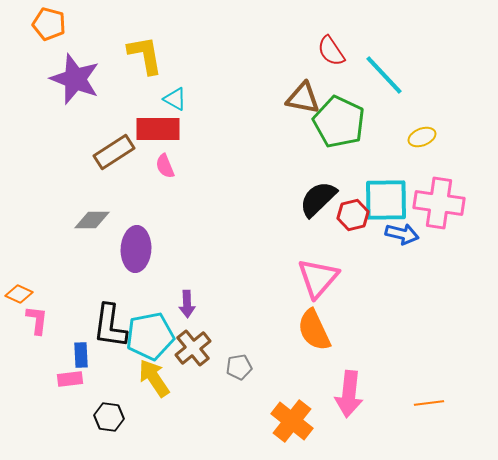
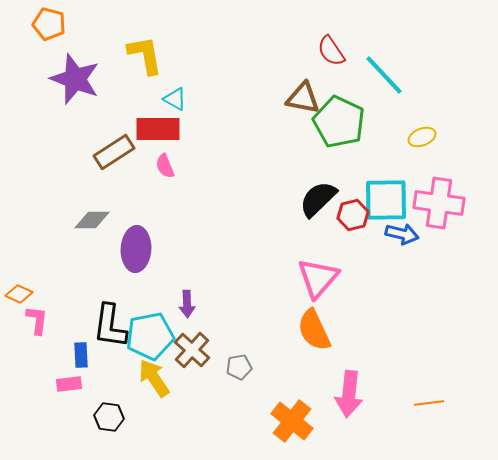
brown cross: moved 1 px left, 2 px down; rotated 9 degrees counterclockwise
pink rectangle: moved 1 px left, 5 px down
